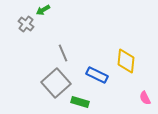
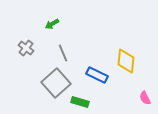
green arrow: moved 9 px right, 14 px down
gray cross: moved 24 px down
